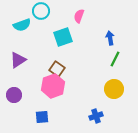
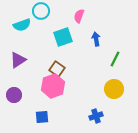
blue arrow: moved 14 px left, 1 px down
